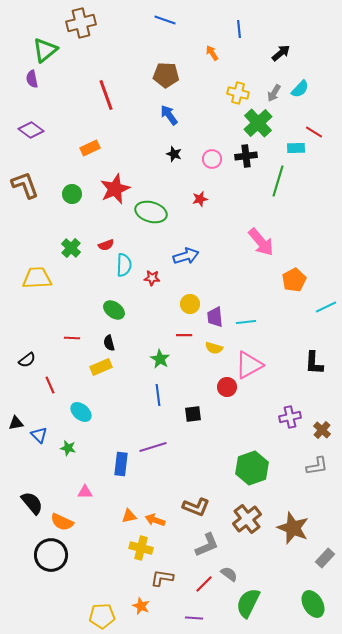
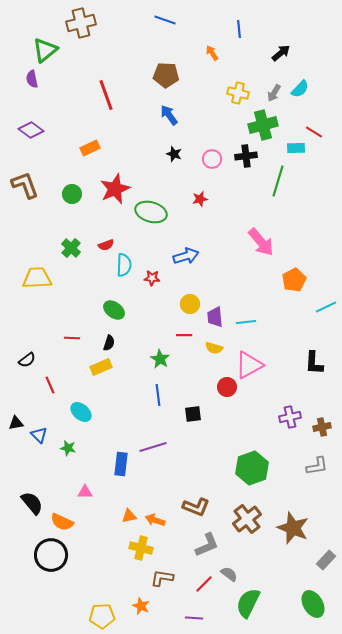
green cross at (258, 123): moved 5 px right, 2 px down; rotated 28 degrees clockwise
black semicircle at (109, 343): rotated 147 degrees counterclockwise
brown cross at (322, 430): moved 3 px up; rotated 36 degrees clockwise
gray rectangle at (325, 558): moved 1 px right, 2 px down
